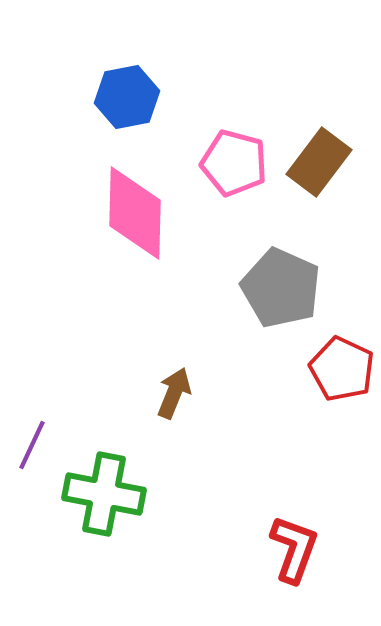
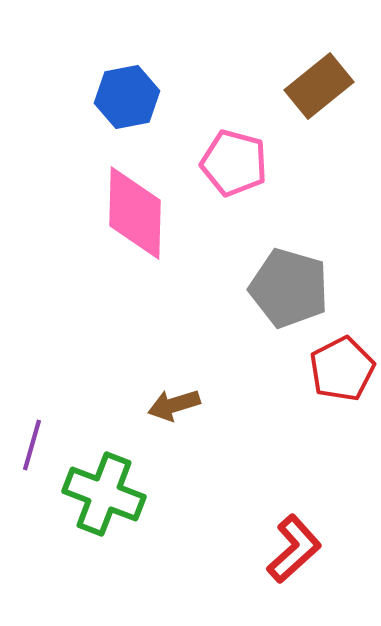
brown rectangle: moved 76 px up; rotated 14 degrees clockwise
gray pentagon: moved 8 px right; rotated 8 degrees counterclockwise
red pentagon: rotated 20 degrees clockwise
brown arrow: moved 12 px down; rotated 129 degrees counterclockwise
purple line: rotated 9 degrees counterclockwise
green cross: rotated 10 degrees clockwise
red L-shape: rotated 28 degrees clockwise
